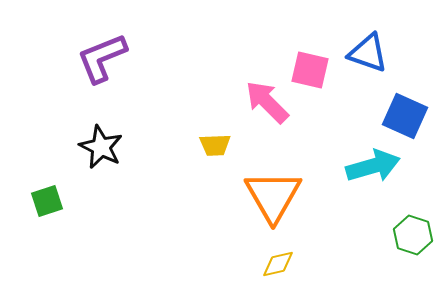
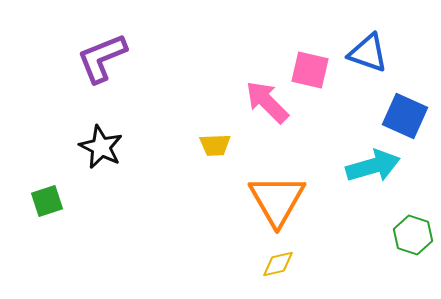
orange triangle: moved 4 px right, 4 px down
